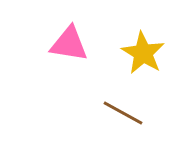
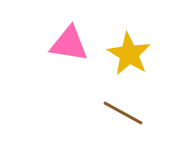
yellow star: moved 14 px left, 1 px down
